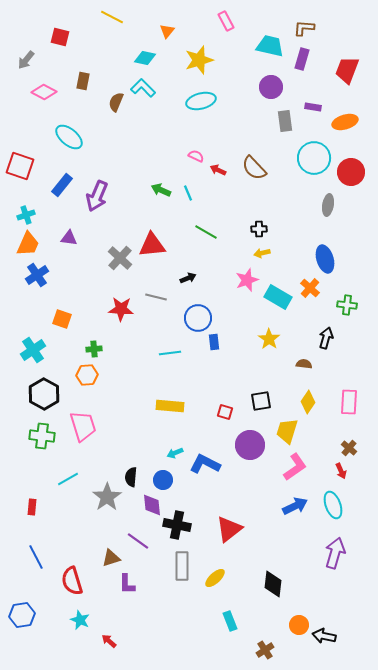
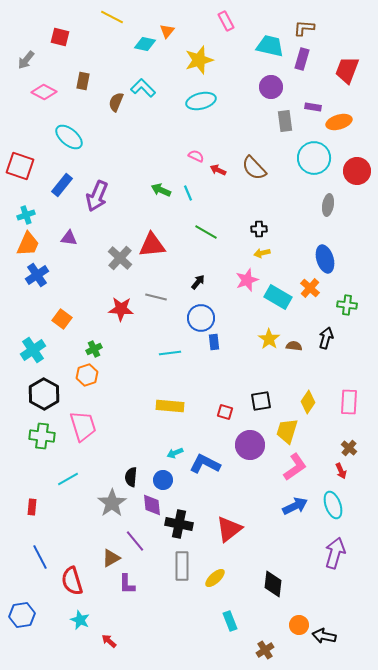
cyan diamond at (145, 58): moved 14 px up
orange ellipse at (345, 122): moved 6 px left
red circle at (351, 172): moved 6 px right, 1 px up
black arrow at (188, 278): moved 10 px right, 4 px down; rotated 28 degrees counterclockwise
blue circle at (198, 318): moved 3 px right
orange square at (62, 319): rotated 18 degrees clockwise
green cross at (94, 349): rotated 21 degrees counterclockwise
brown semicircle at (304, 364): moved 10 px left, 18 px up
orange hexagon at (87, 375): rotated 15 degrees counterclockwise
gray star at (107, 497): moved 5 px right, 6 px down
black cross at (177, 525): moved 2 px right, 1 px up
purple line at (138, 541): moved 3 px left; rotated 15 degrees clockwise
blue line at (36, 557): moved 4 px right
brown triangle at (111, 558): rotated 12 degrees counterclockwise
